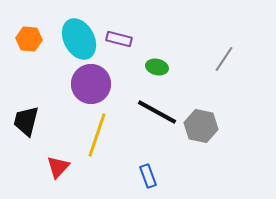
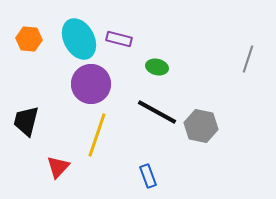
gray line: moved 24 px right; rotated 16 degrees counterclockwise
